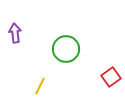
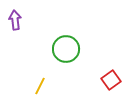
purple arrow: moved 13 px up
red square: moved 3 px down
